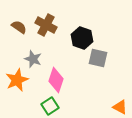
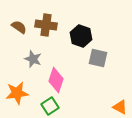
brown cross: rotated 20 degrees counterclockwise
black hexagon: moved 1 px left, 2 px up
orange star: moved 13 px down; rotated 15 degrees clockwise
